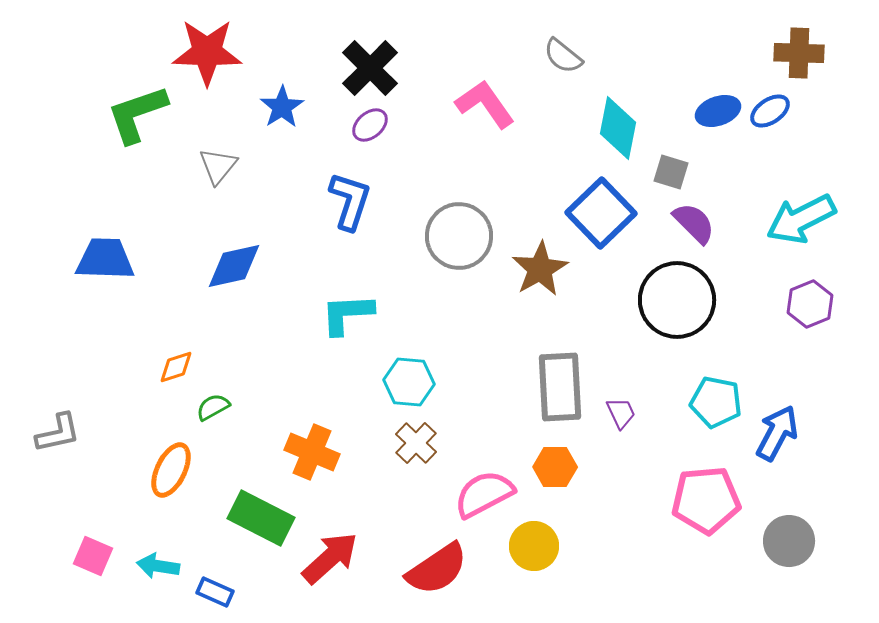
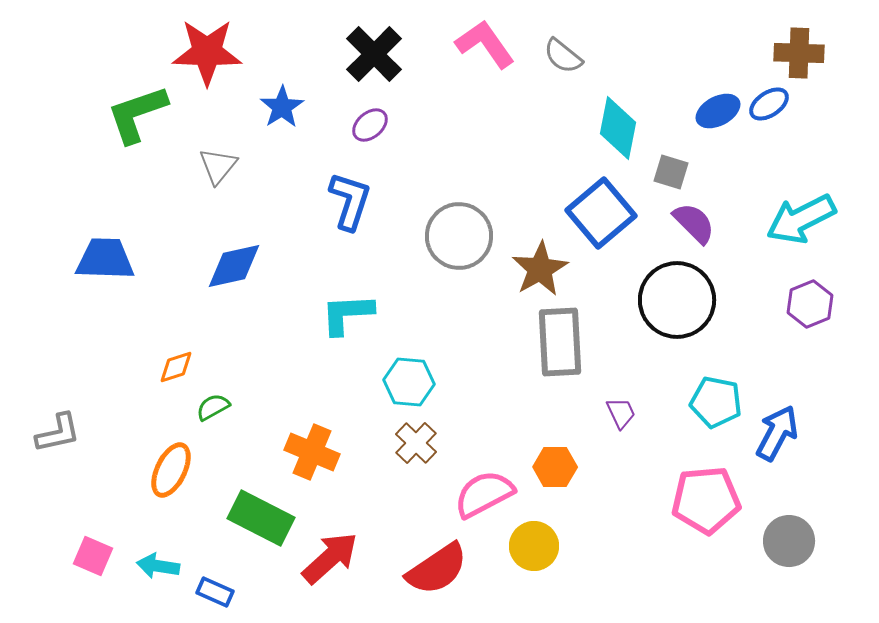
black cross at (370, 68): moved 4 px right, 14 px up
pink L-shape at (485, 104): moved 60 px up
blue ellipse at (718, 111): rotated 9 degrees counterclockwise
blue ellipse at (770, 111): moved 1 px left, 7 px up
blue square at (601, 213): rotated 4 degrees clockwise
gray rectangle at (560, 387): moved 45 px up
